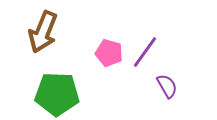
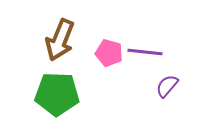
brown arrow: moved 17 px right, 8 px down
purple line: rotated 60 degrees clockwise
purple semicircle: rotated 110 degrees counterclockwise
